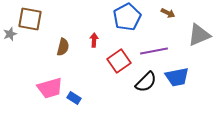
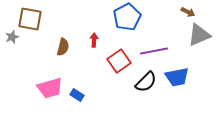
brown arrow: moved 20 px right, 1 px up
gray star: moved 2 px right, 3 px down
blue rectangle: moved 3 px right, 3 px up
